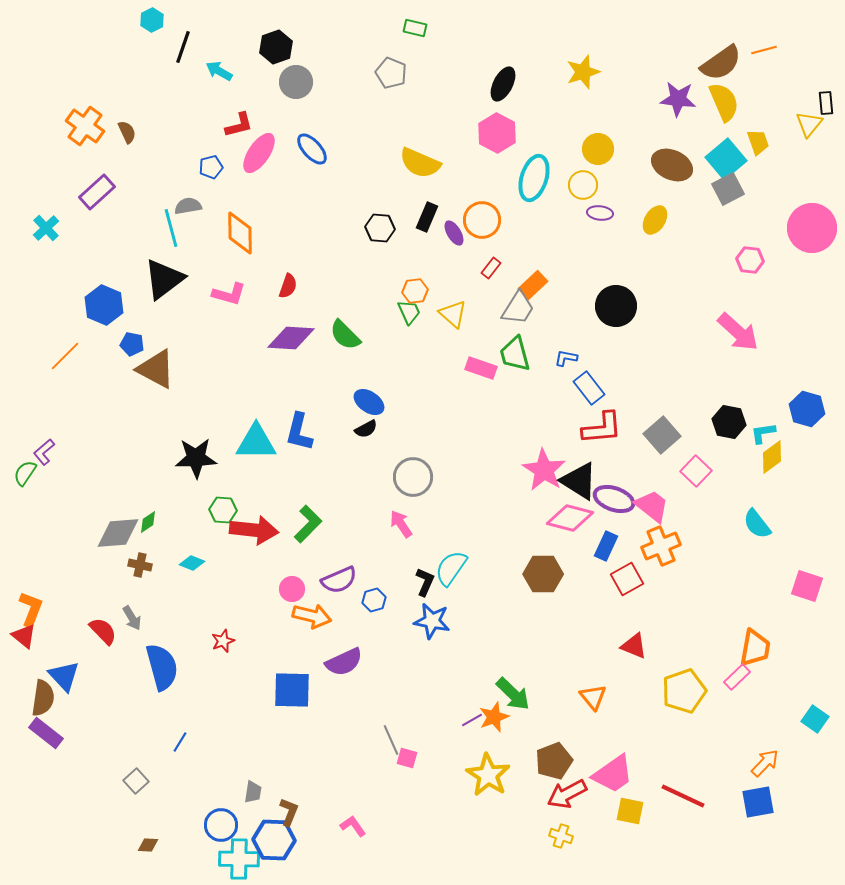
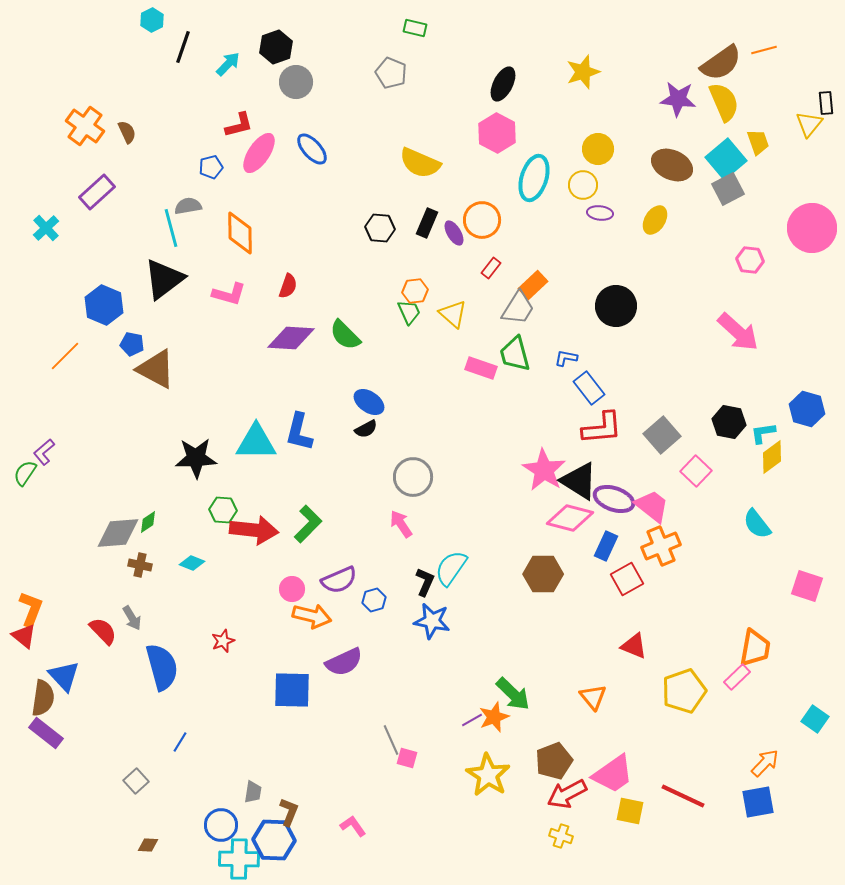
cyan arrow at (219, 71): moved 9 px right, 7 px up; rotated 104 degrees clockwise
black rectangle at (427, 217): moved 6 px down
